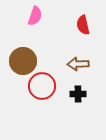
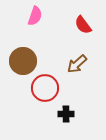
red semicircle: rotated 24 degrees counterclockwise
brown arrow: moved 1 px left; rotated 40 degrees counterclockwise
red circle: moved 3 px right, 2 px down
black cross: moved 12 px left, 20 px down
